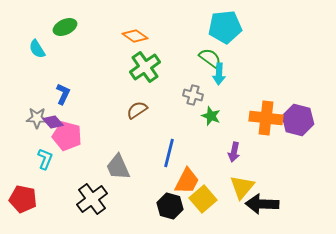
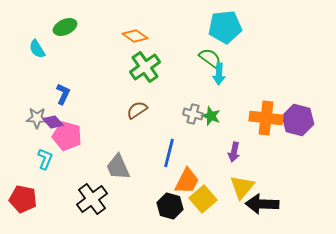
gray cross: moved 19 px down
